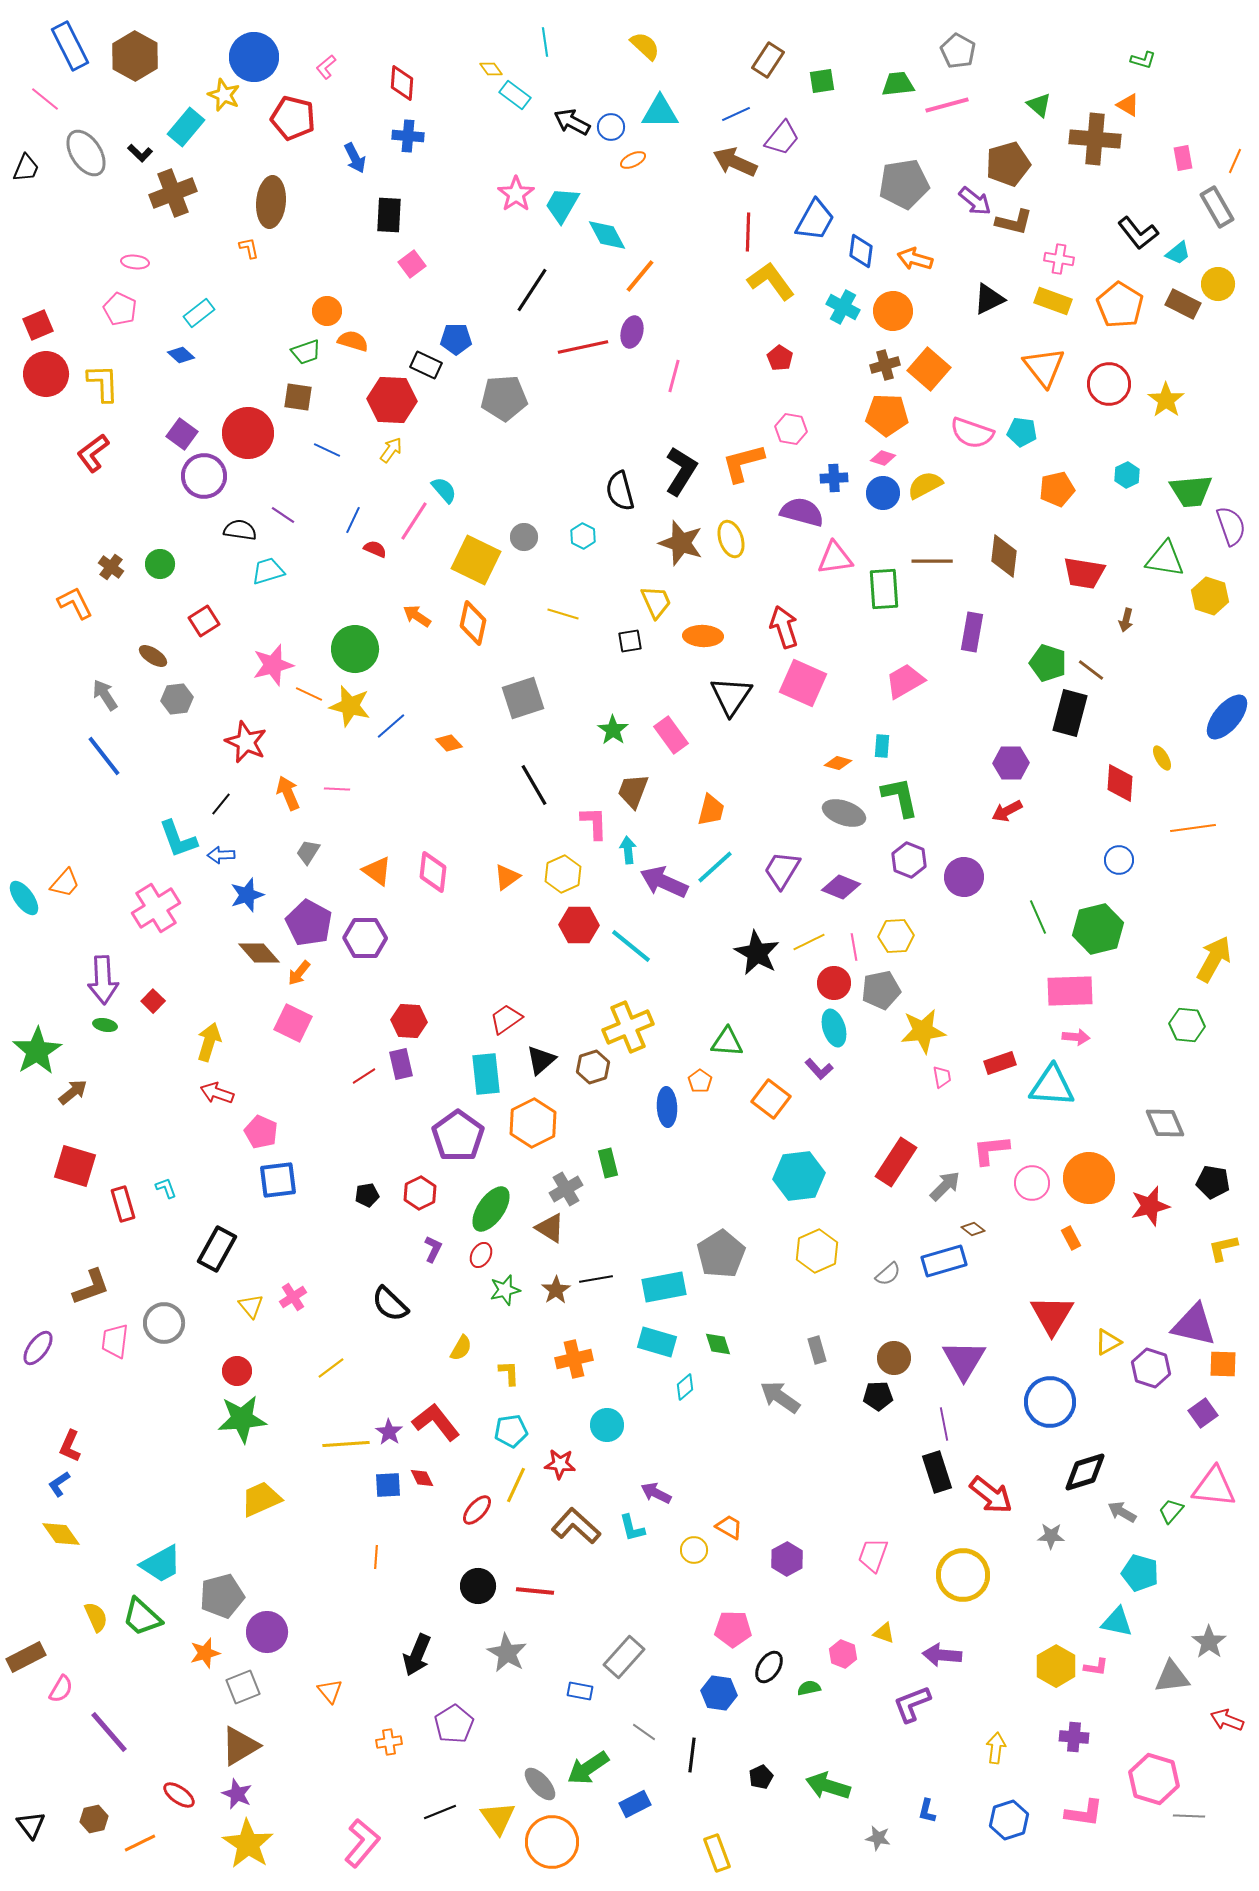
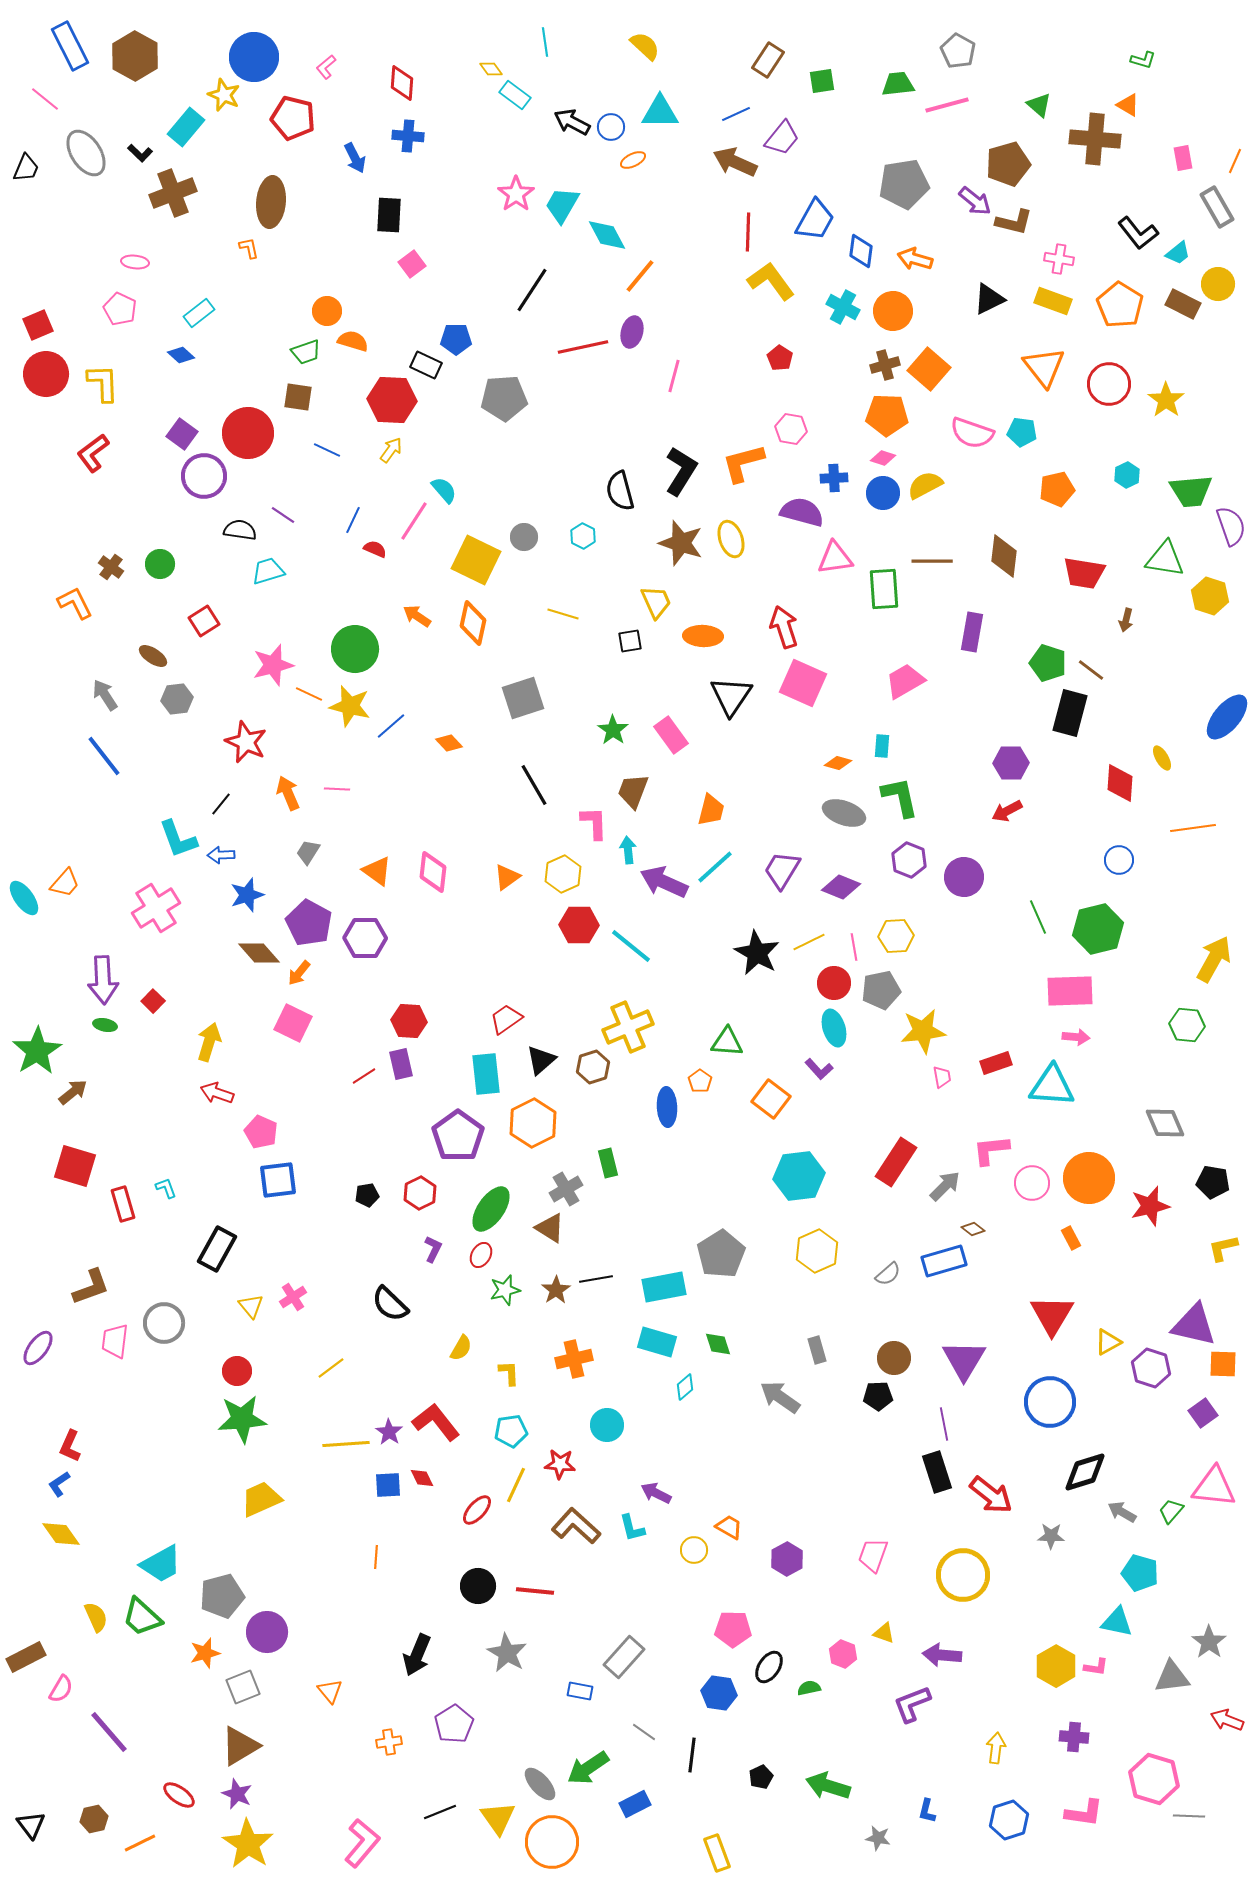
red rectangle at (1000, 1063): moved 4 px left
